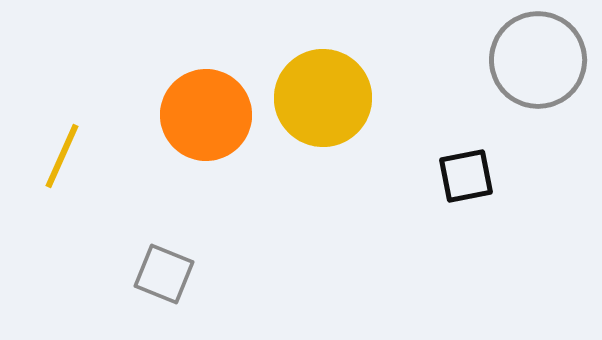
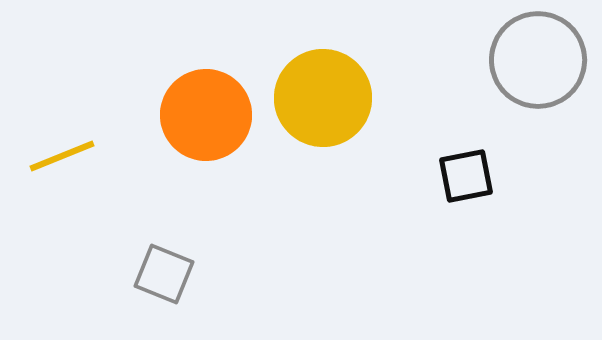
yellow line: rotated 44 degrees clockwise
